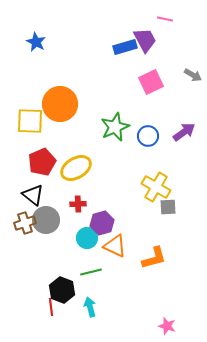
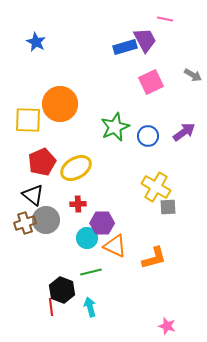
yellow square: moved 2 px left, 1 px up
purple hexagon: rotated 15 degrees clockwise
